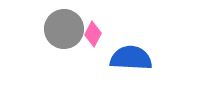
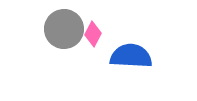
blue semicircle: moved 2 px up
